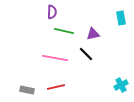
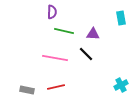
purple triangle: rotated 16 degrees clockwise
